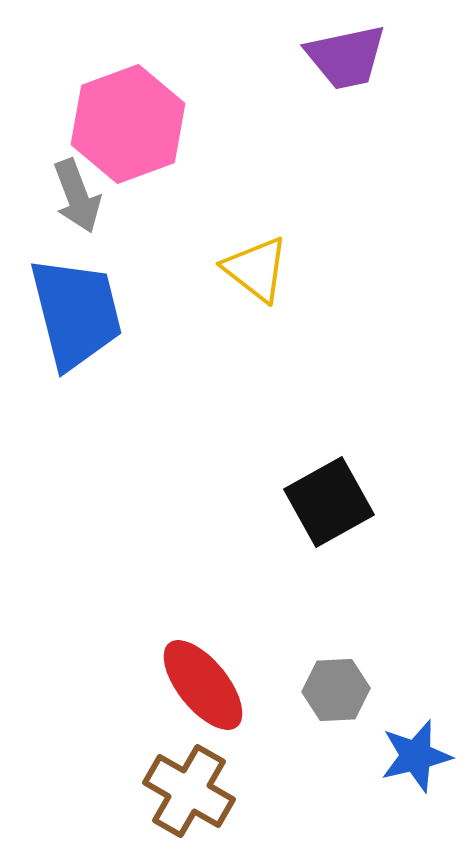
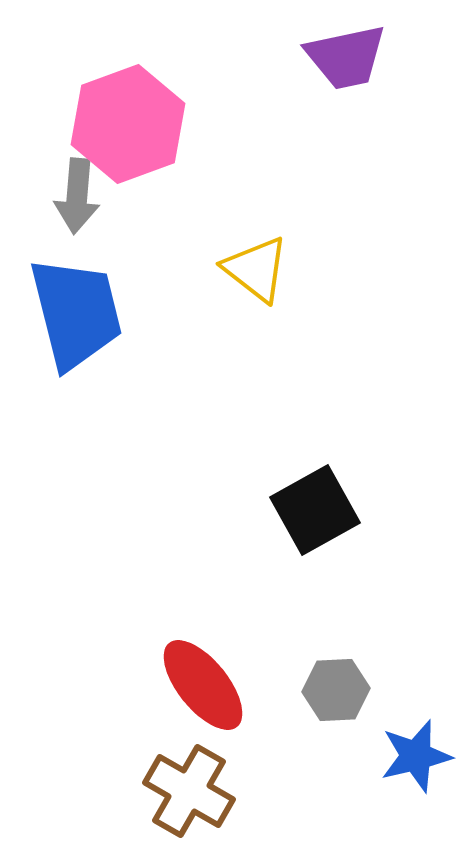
gray arrow: rotated 26 degrees clockwise
black square: moved 14 px left, 8 px down
